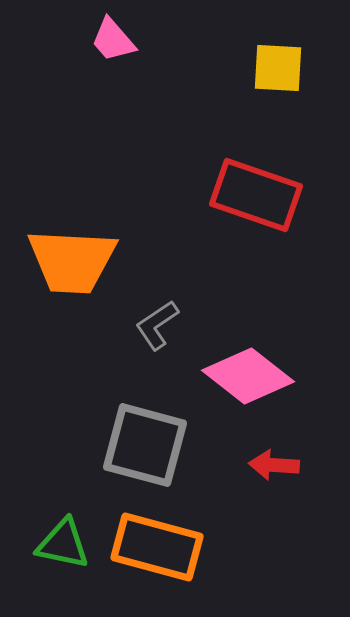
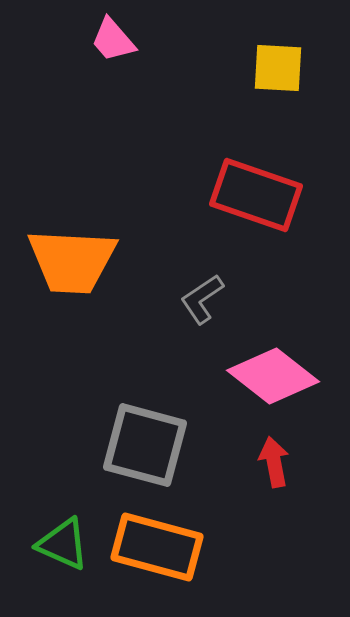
gray L-shape: moved 45 px right, 26 px up
pink diamond: moved 25 px right
red arrow: moved 3 px up; rotated 75 degrees clockwise
green triangle: rotated 12 degrees clockwise
